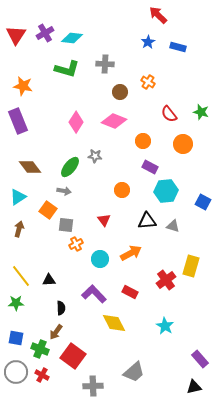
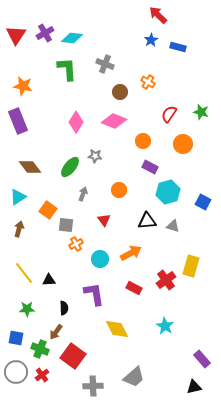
blue star at (148, 42): moved 3 px right, 2 px up
gray cross at (105, 64): rotated 18 degrees clockwise
green L-shape at (67, 69): rotated 110 degrees counterclockwise
red semicircle at (169, 114): rotated 72 degrees clockwise
orange circle at (122, 190): moved 3 px left
gray arrow at (64, 191): moved 19 px right, 3 px down; rotated 80 degrees counterclockwise
cyan hexagon at (166, 191): moved 2 px right, 1 px down; rotated 10 degrees counterclockwise
yellow line at (21, 276): moved 3 px right, 3 px up
red rectangle at (130, 292): moved 4 px right, 4 px up
purple L-shape at (94, 294): rotated 35 degrees clockwise
green star at (16, 303): moved 11 px right, 6 px down
black semicircle at (61, 308): moved 3 px right
yellow diamond at (114, 323): moved 3 px right, 6 px down
purple rectangle at (200, 359): moved 2 px right
gray trapezoid at (134, 372): moved 5 px down
red cross at (42, 375): rotated 24 degrees clockwise
